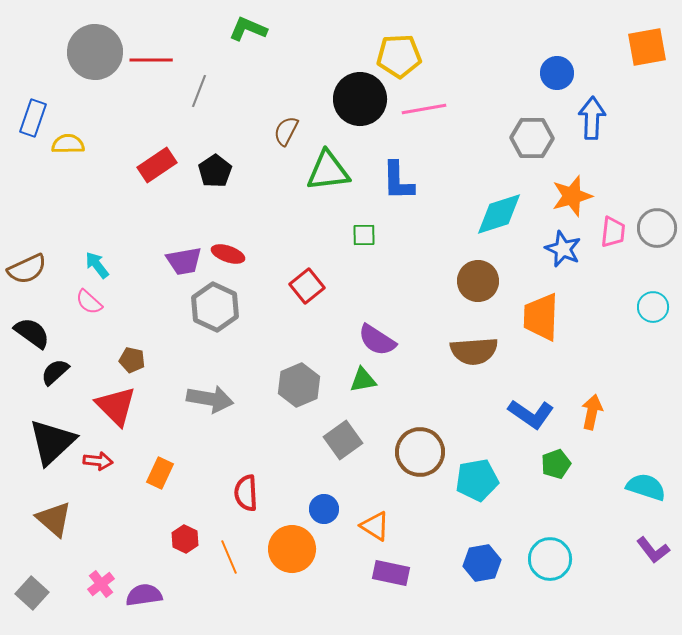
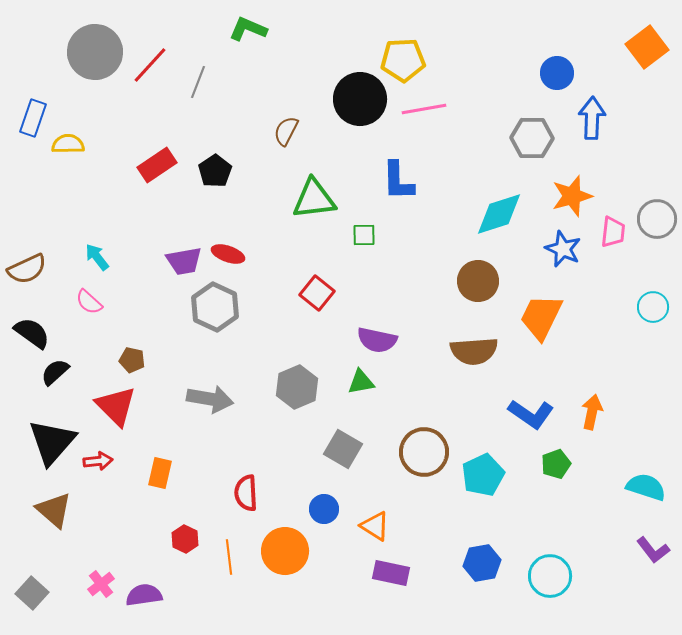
orange square at (647, 47): rotated 27 degrees counterclockwise
yellow pentagon at (399, 56): moved 4 px right, 4 px down
red line at (151, 60): moved 1 px left, 5 px down; rotated 48 degrees counterclockwise
gray line at (199, 91): moved 1 px left, 9 px up
green triangle at (328, 171): moved 14 px left, 28 px down
gray circle at (657, 228): moved 9 px up
cyan arrow at (97, 265): moved 8 px up
red square at (307, 286): moved 10 px right, 7 px down; rotated 12 degrees counterclockwise
orange trapezoid at (541, 317): rotated 24 degrees clockwise
purple semicircle at (377, 340): rotated 21 degrees counterclockwise
green triangle at (363, 380): moved 2 px left, 2 px down
gray hexagon at (299, 385): moved 2 px left, 2 px down
gray square at (343, 440): moved 9 px down; rotated 24 degrees counterclockwise
black triangle at (52, 442): rotated 6 degrees counterclockwise
brown circle at (420, 452): moved 4 px right
red arrow at (98, 461): rotated 12 degrees counterclockwise
orange rectangle at (160, 473): rotated 12 degrees counterclockwise
cyan pentagon at (477, 480): moved 6 px right, 5 px up; rotated 15 degrees counterclockwise
brown triangle at (54, 519): moved 9 px up
orange circle at (292, 549): moved 7 px left, 2 px down
orange line at (229, 557): rotated 16 degrees clockwise
cyan circle at (550, 559): moved 17 px down
